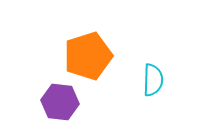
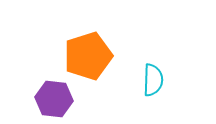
purple hexagon: moved 6 px left, 3 px up
